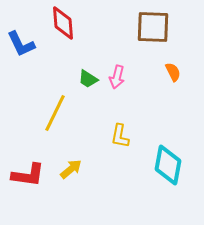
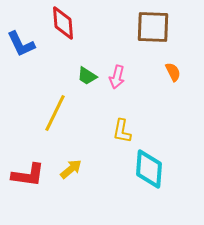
green trapezoid: moved 1 px left, 3 px up
yellow L-shape: moved 2 px right, 5 px up
cyan diamond: moved 19 px left, 4 px down; rotated 6 degrees counterclockwise
